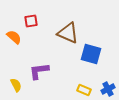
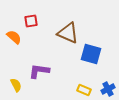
purple L-shape: rotated 15 degrees clockwise
